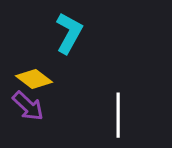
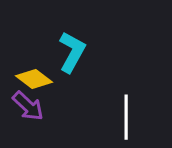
cyan L-shape: moved 3 px right, 19 px down
white line: moved 8 px right, 2 px down
